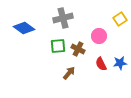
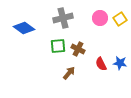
pink circle: moved 1 px right, 18 px up
blue star: rotated 16 degrees clockwise
